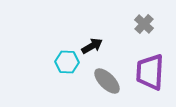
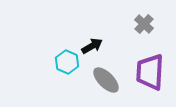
cyan hexagon: rotated 20 degrees clockwise
gray ellipse: moved 1 px left, 1 px up
